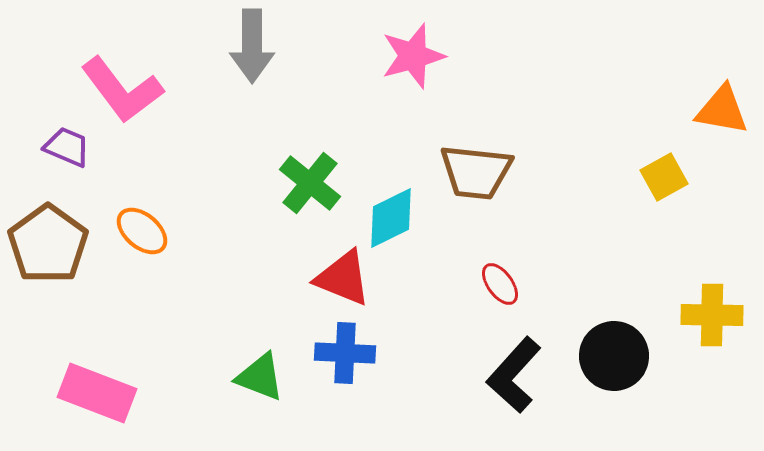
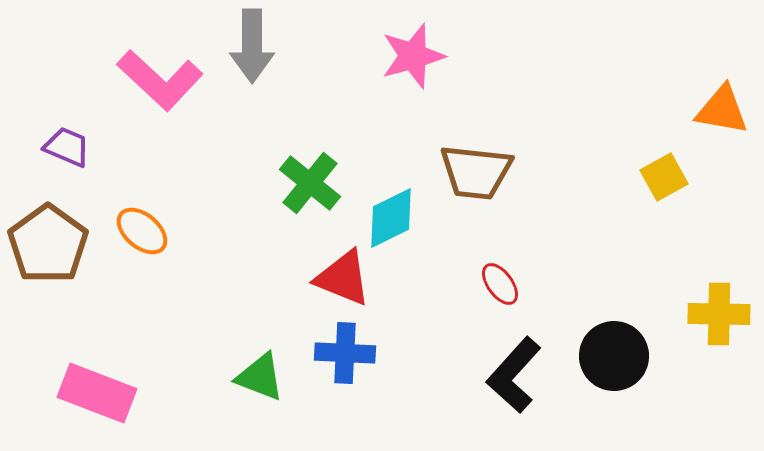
pink L-shape: moved 38 px right, 10 px up; rotated 10 degrees counterclockwise
yellow cross: moved 7 px right, 1 px up
